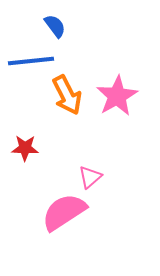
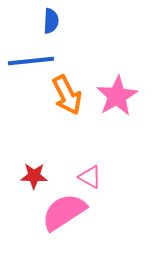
blue semicircle: moved 4 px left, 5 px up; rotated 40 degrees clockwise
red star: moved 9 px right, 28 px down
pink triangle: rotated 50 degrees counterclockwise
